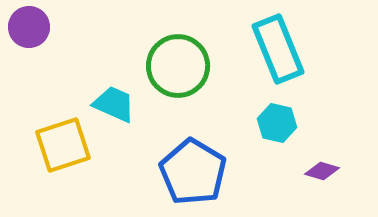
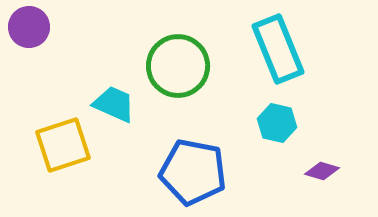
blue pentagon: rotated 20 degrees counterclockwise
